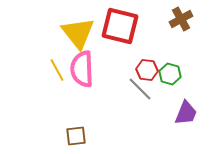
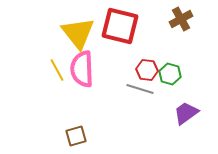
gray line: rotated 28 degrees counterclockwise
purple trapezoid: rotated 148 degrees counterclockwise
brown square: rotated 10 degrees counterclockwise
